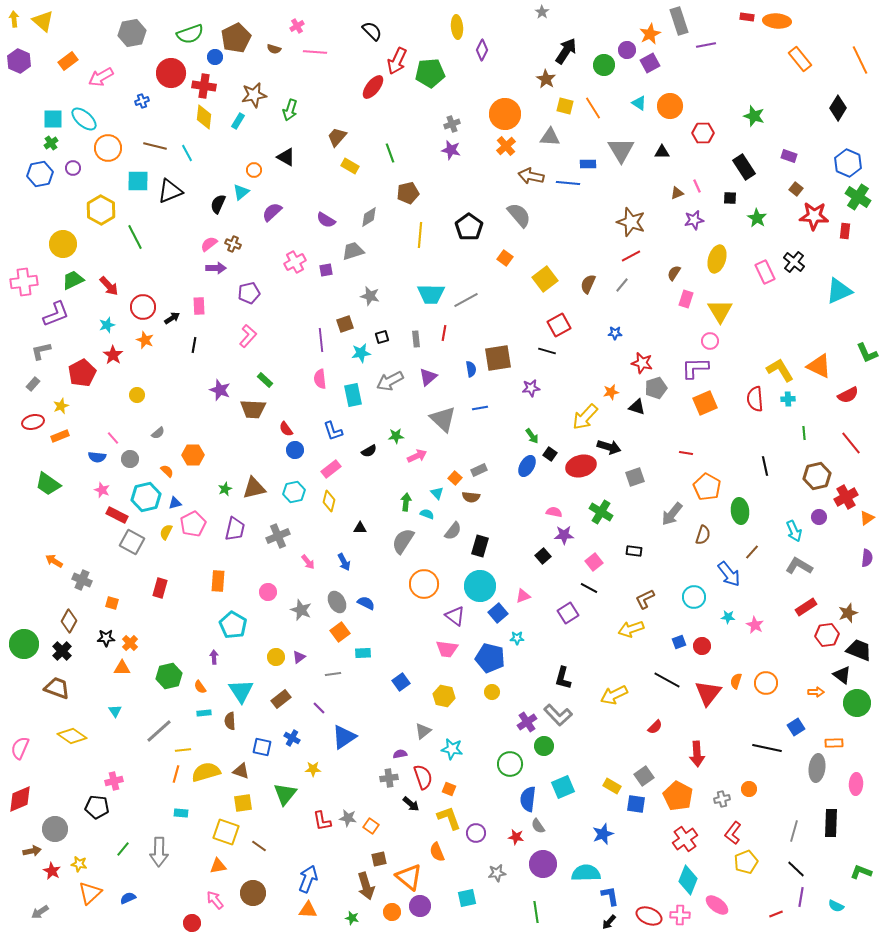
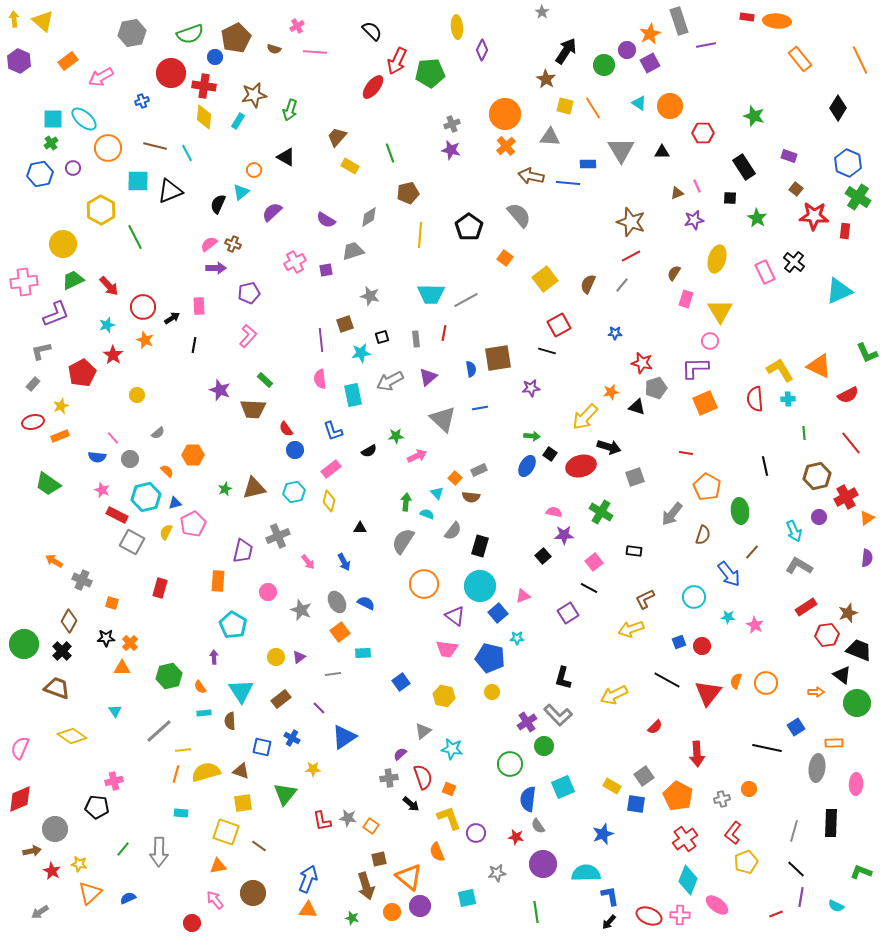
green arrow at (532, 436): rotated 49 degrees counterclockwise
purple trapezoid at (235, 529): moved 8 px right, 22 px down
purple semicircle at (400, 754): rotated 32 degrees counterclockwise
